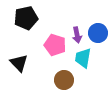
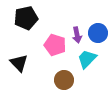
cyan trapezoid: moved 4 px right, 1 px down; rotated 35 degrees clockwise
